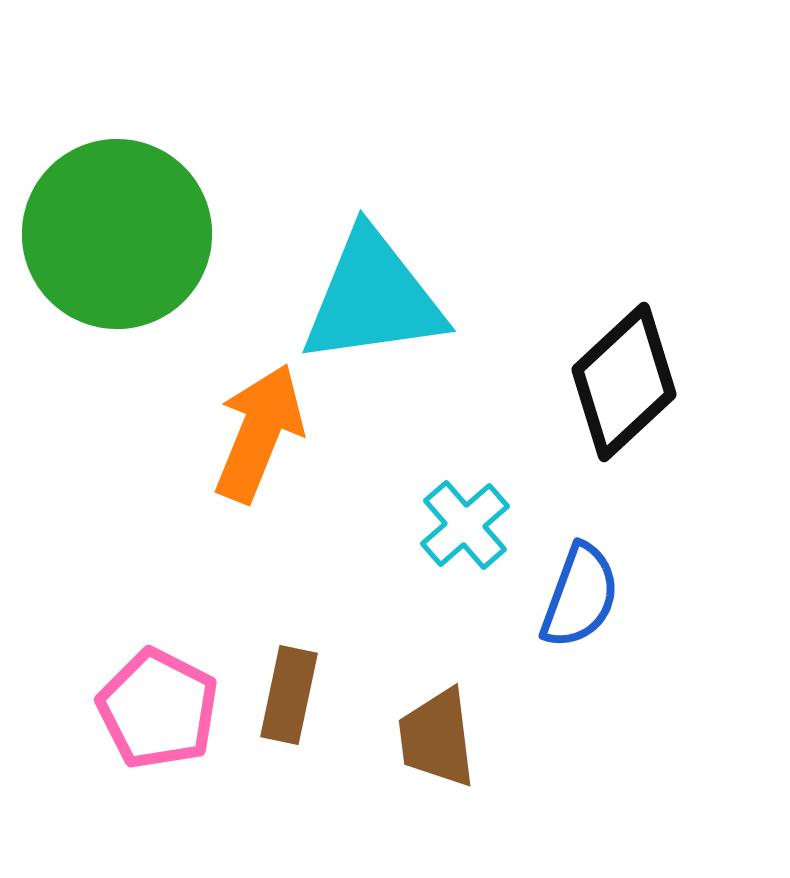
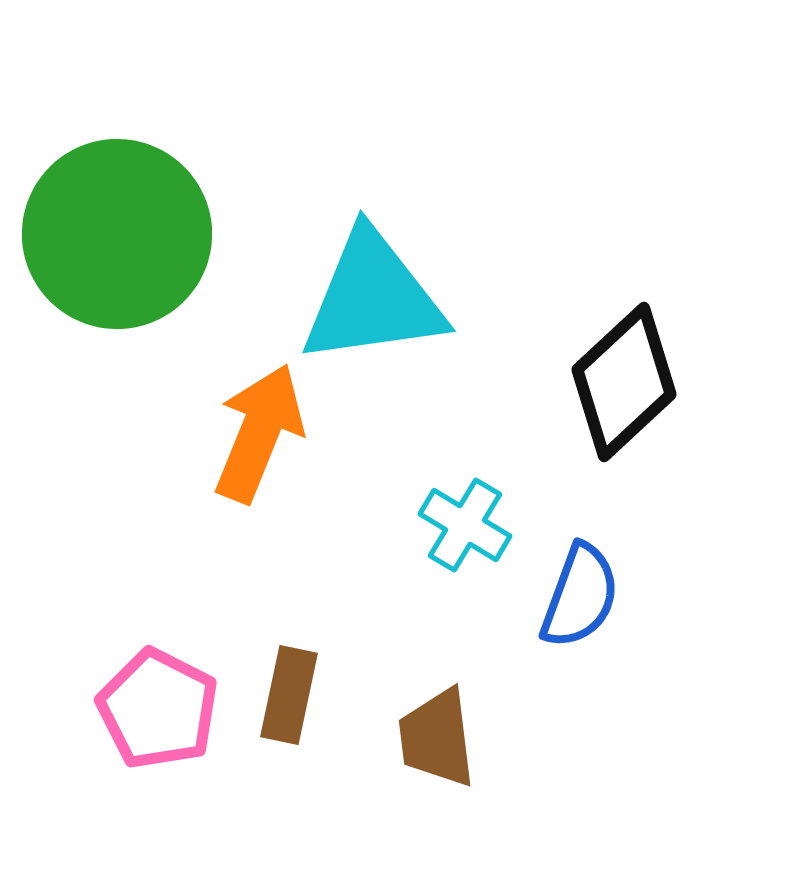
cyan cross: rotated 18 degrees counterclockwise
